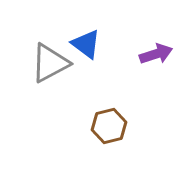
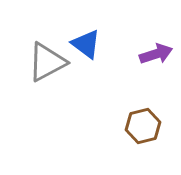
gray triangle: moved 3 px left, 1 px up
brown hexagon: moved 34 px right
